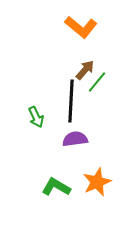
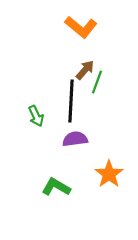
green line: rotated 20 degrees counterclockwise
green arrow: moved 1 px up
orange star: moved 12 px right, 8 px up; rotated 12 degrees counterclockwise
